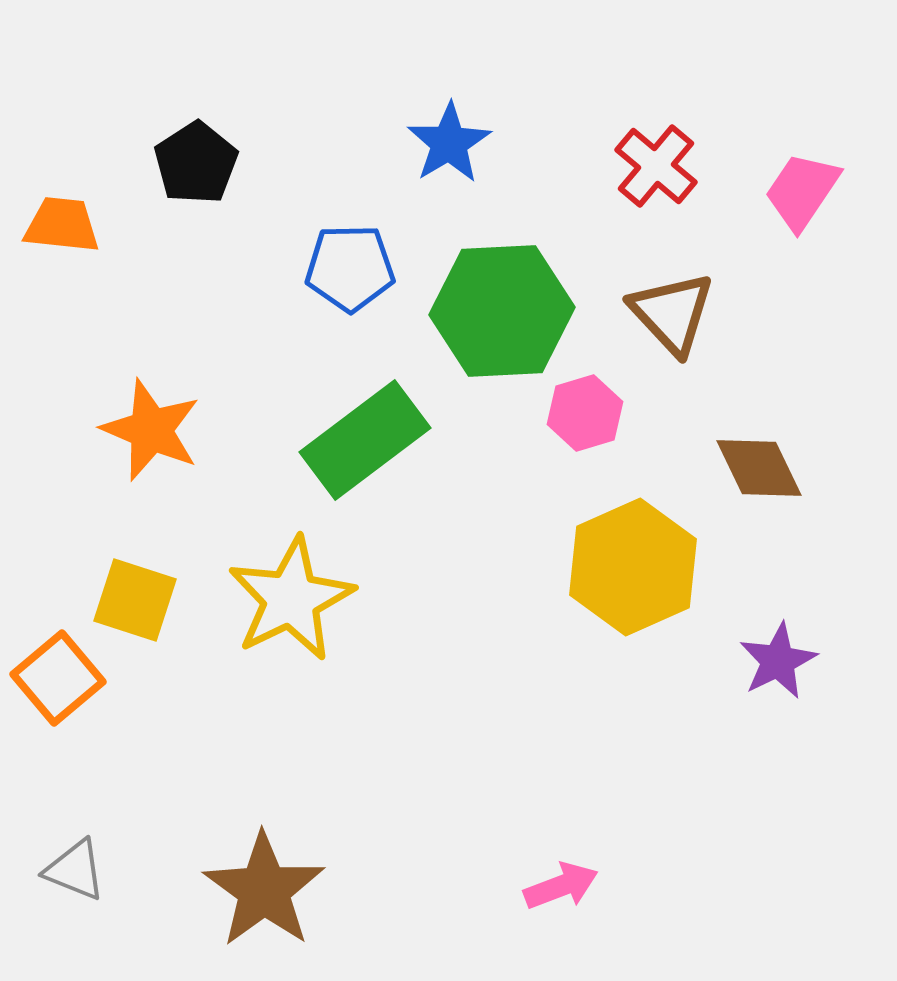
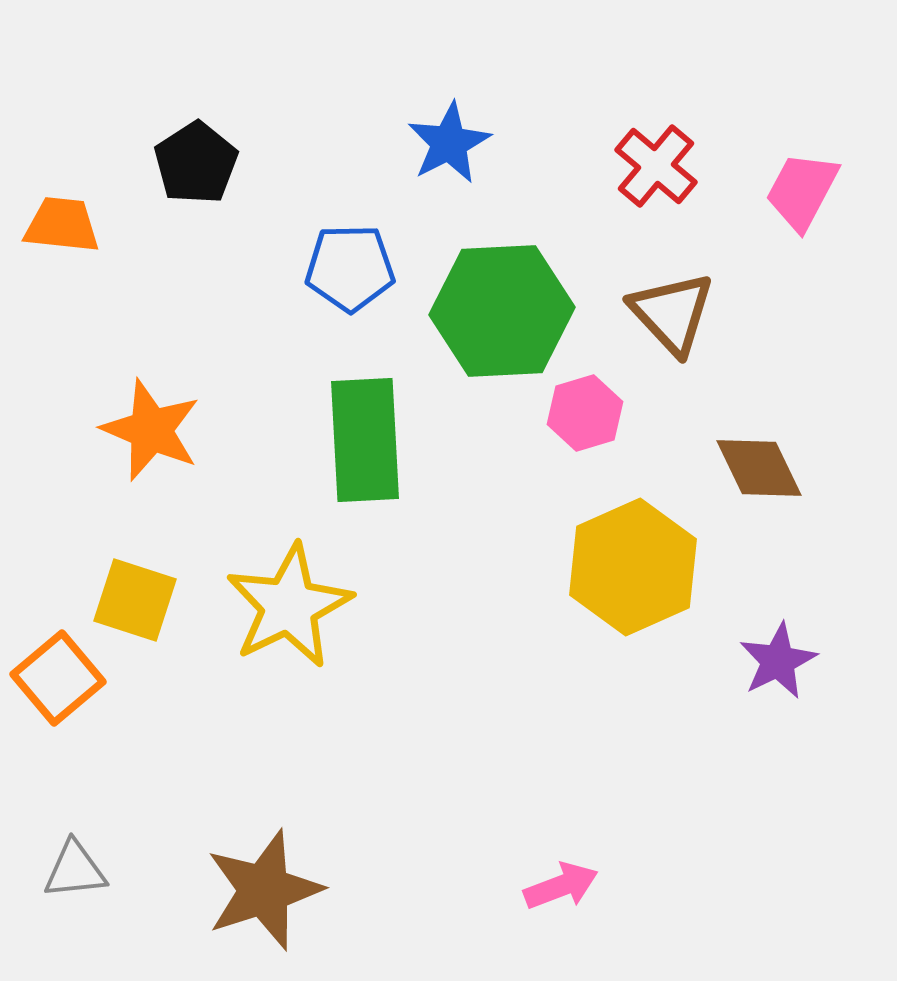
blue star: rotated 4 degrees clockwise
pink trapezoid: rotated 6 degrees counterclockwise
green rectangle: rotated 56 degrees counterclockwise
yellow star: moved 2 px left, 7 px down
gray triangle: rotated 28 degrees counterclockwise
brown star: rotated 18 degrees clockwise
